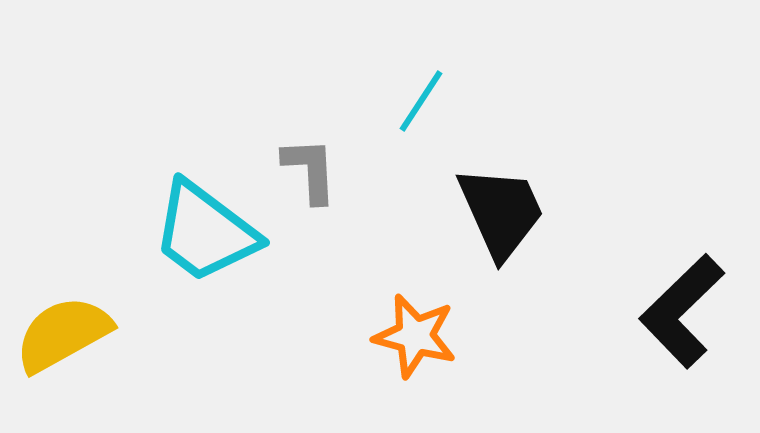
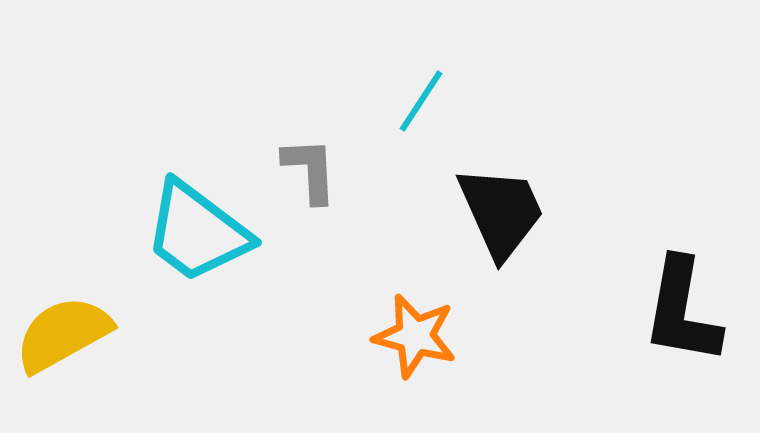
cyan trapezoid: moved 8 px left
black L-shape: rotated 36 degrees counterclockwise
